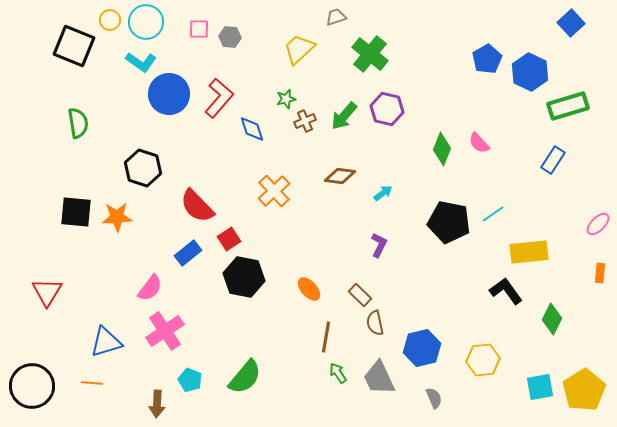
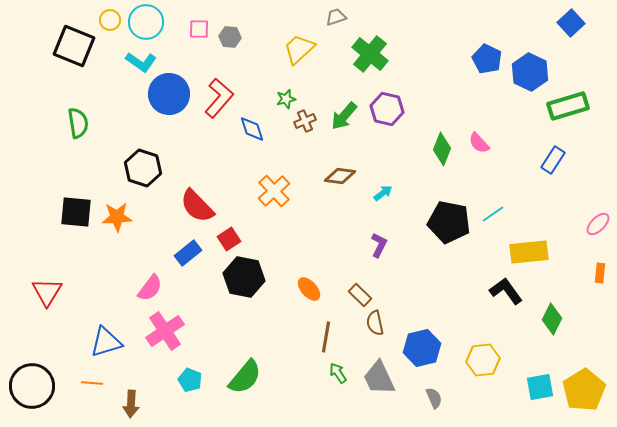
blue pentagon at (487, 59): rotated 16 degrees counterclockwise
brown arrow at (157, 404): moved 26 px left
